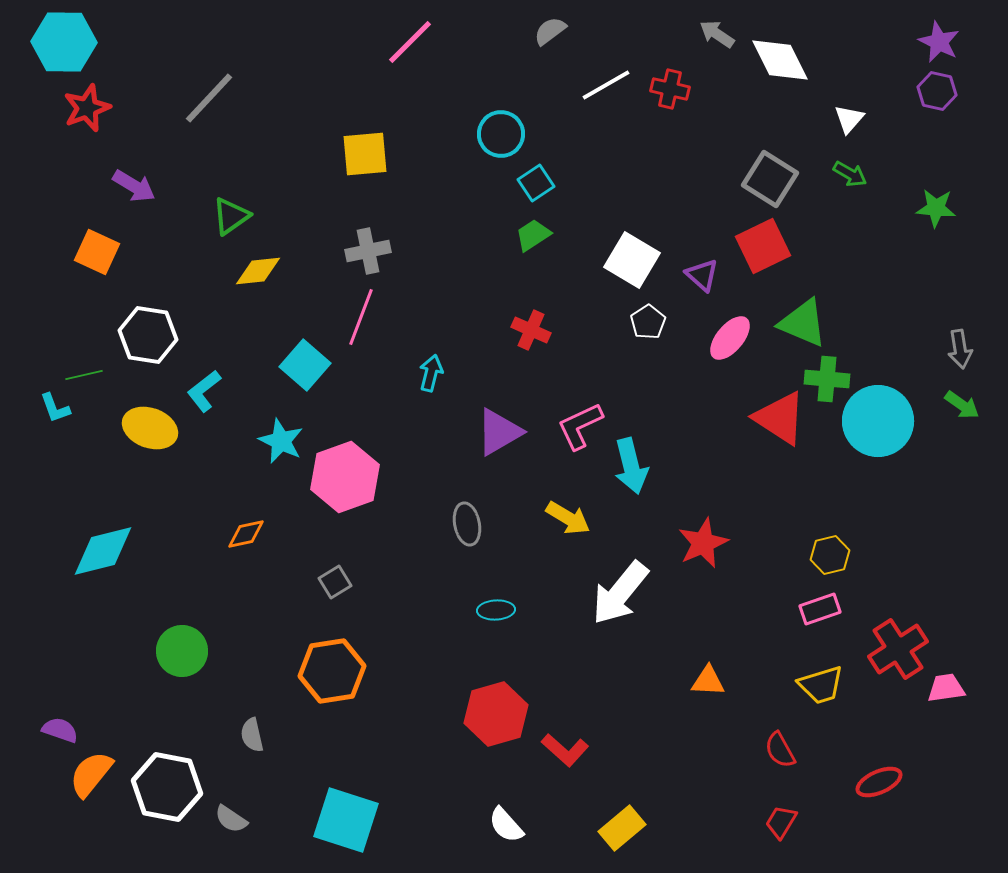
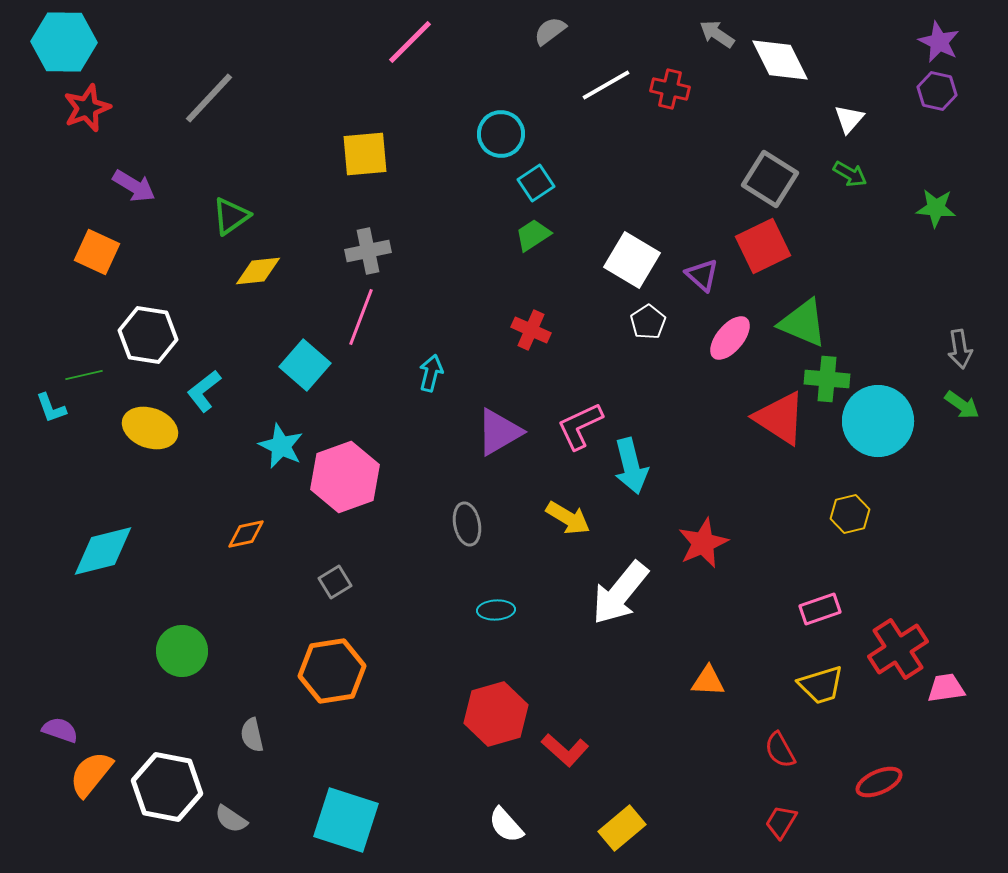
cyan L-shape at (55, 408): moved 4 px left
cyan star at (281, 441): moved 5 px down
yellow hexagon at (830, 555): moved 20 px right, 41 px up
